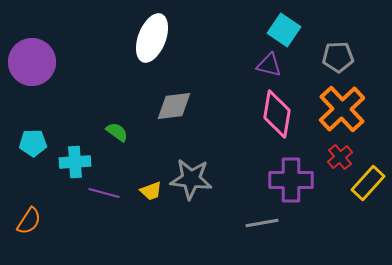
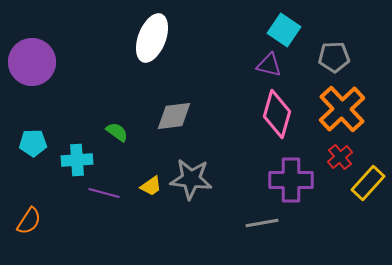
gray pentagon: moved 4 px left
gray diamond: moved 10 px down
pink diamond: rotated 6 degrees clockwise
cyan cross: moved 2 px right, 2 px up
yellow trapezoid: moved 5 px up; rotated 15 degrees counterclockwise
